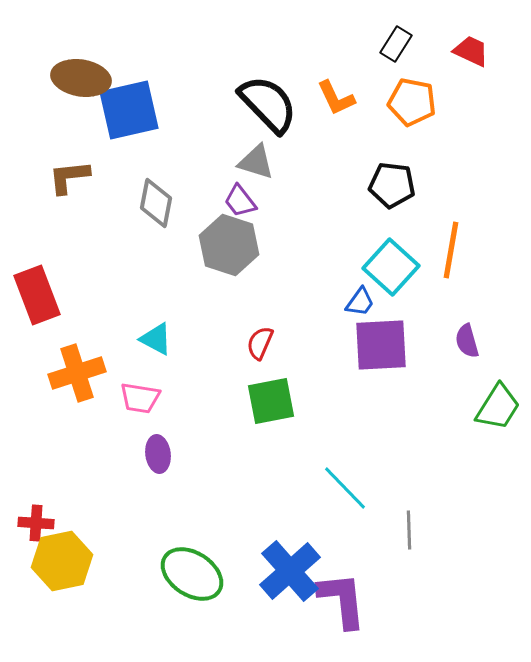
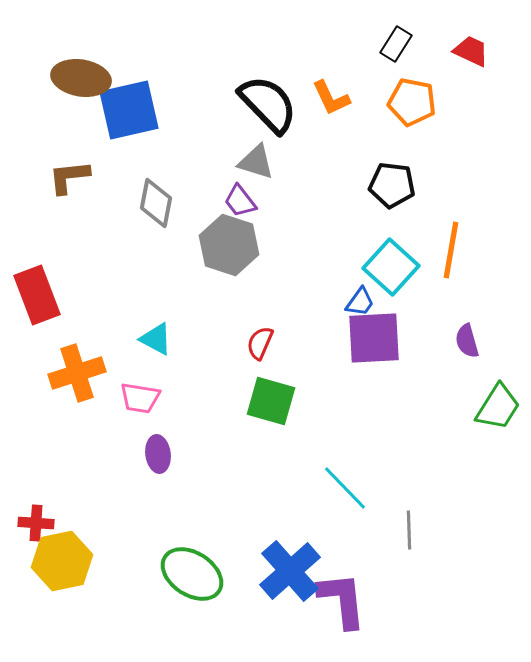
orange L-shape: moved 5 px left
purple square: moved 7 px left, 7 px up
green square: rotated 27 degrees clockwise
